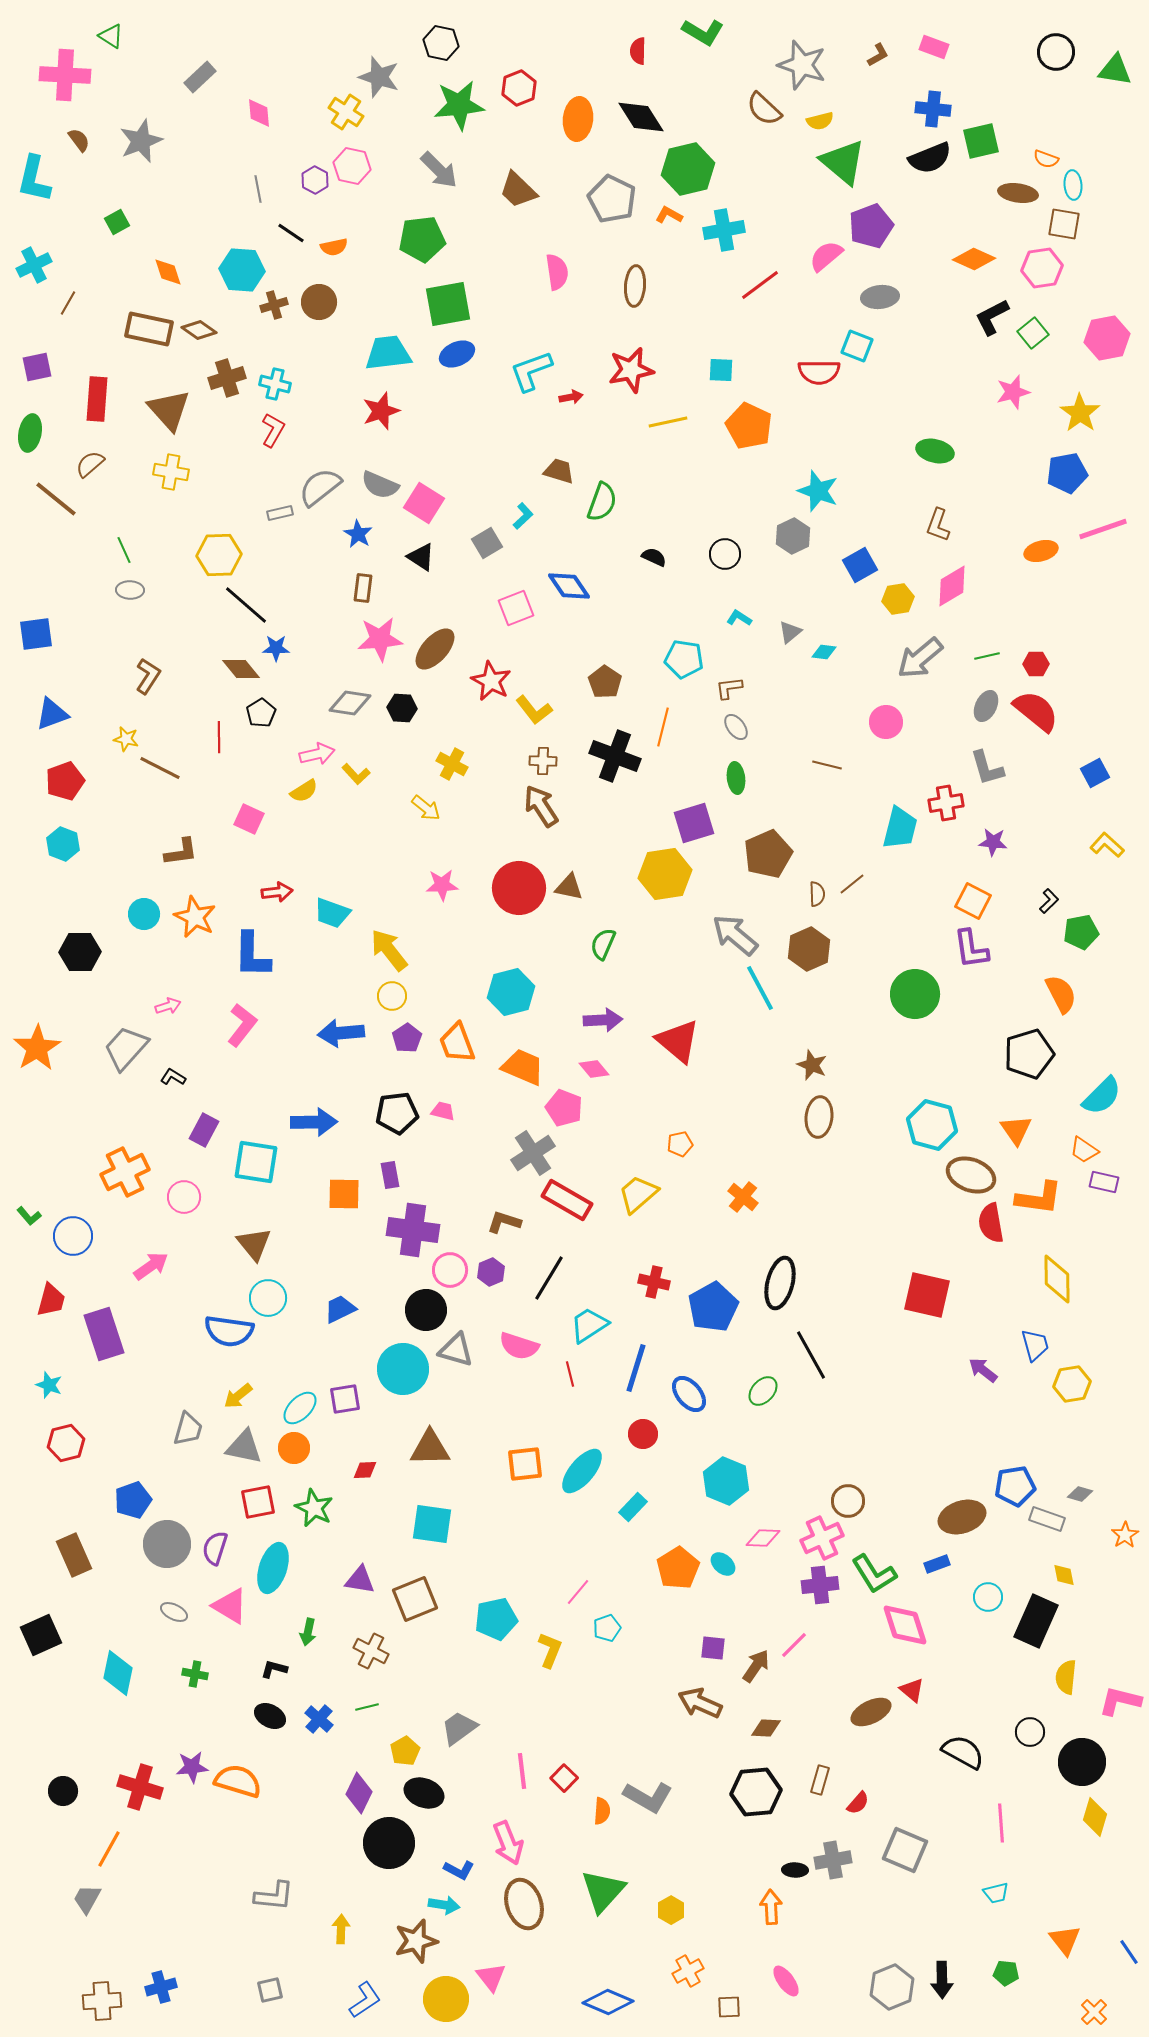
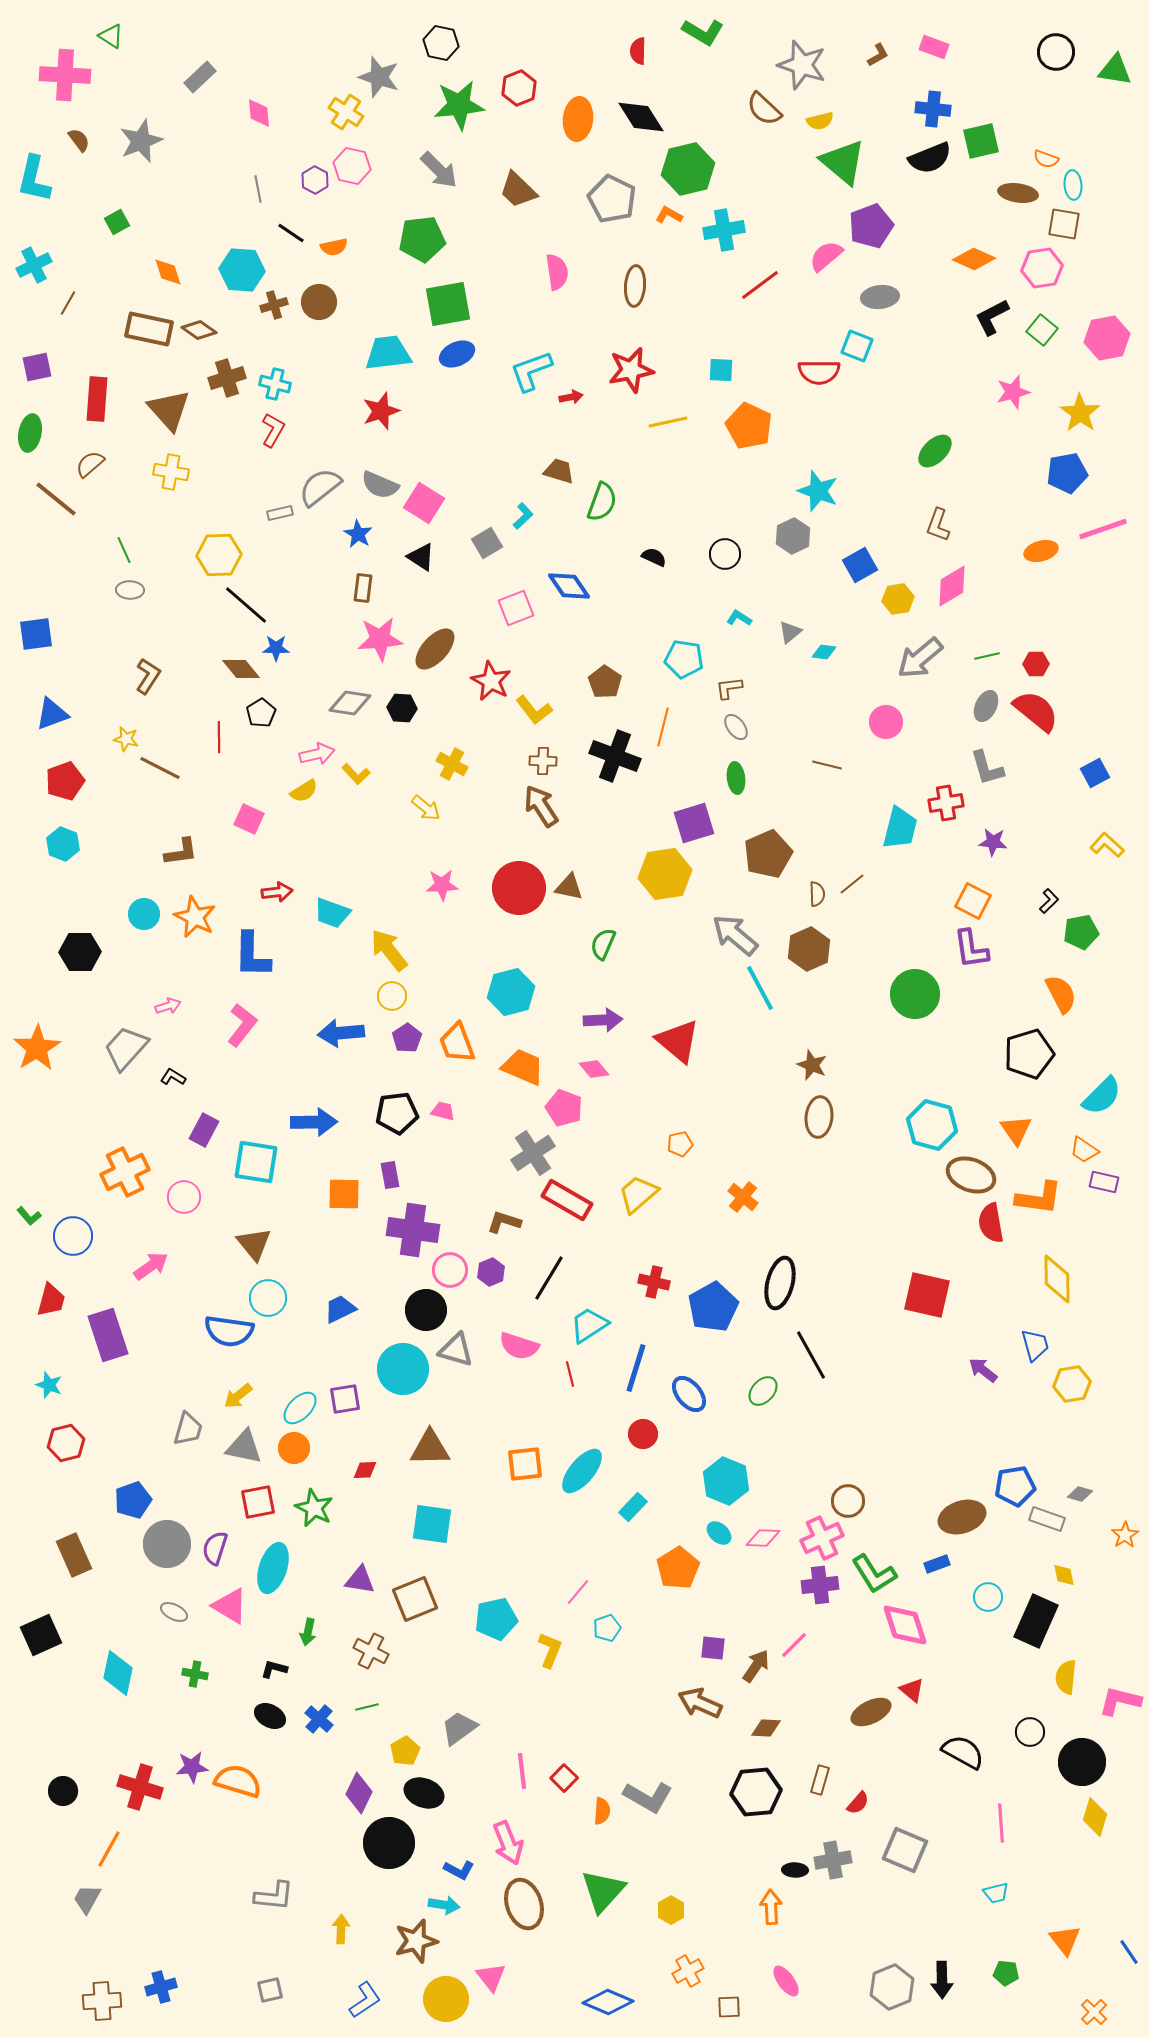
green square at (1033, 333): moved 9 px right, 3 px up; rotated 12 degrees counterclockwise
green ellipse at (935, 451): rotated 57 degrees counterclockwise
purple rectangle at (104, 1334): moved 4 px right, 1 px down
cyan ellipse at (723, 1564): moved 4 px left, 31 px up
